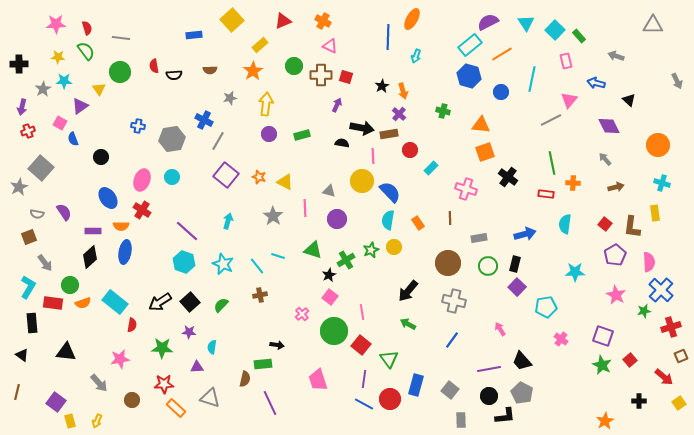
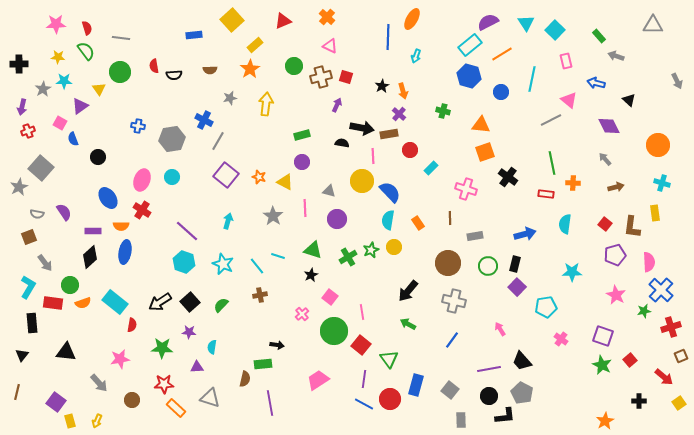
orange cross at (323, 21): moved 4 px right, 4 px up; rotated 14 degrees clockwise
green rectangle at (579, 36): moved 20 px right
yellow rectangle at (260, 45): moved 5 px left
orange star at (253, 71): moved 3 px left, 2 px up
brown cross at (321, 75): moved 2 px down; rotated 15 degrees counterclockwise
pink triangle at (569, 100): rotated 30 degrees counterclockwise
purple circle at (269, 134): moved 33 px right, 28 px down
black circle at (101, 157): moved 3 px left
gray rectangle at (479, 238): moved 4 px left, 2 px up
purple pentagon at (615, 255): rotated 15 degrees clockwise
green cross at (346, 260): moved 2 px right, 3 px up
cyan star at (575, 272): moved 3 px left
black star at (329, 275): moved 18 px left
black triangle at (22, 355): rotated 32 degrees clockwise
pink trapezoid at (318, 380): rotated 75 degrees clockwise
purple line at (270, 403): rotated 15 degrees clockwise
